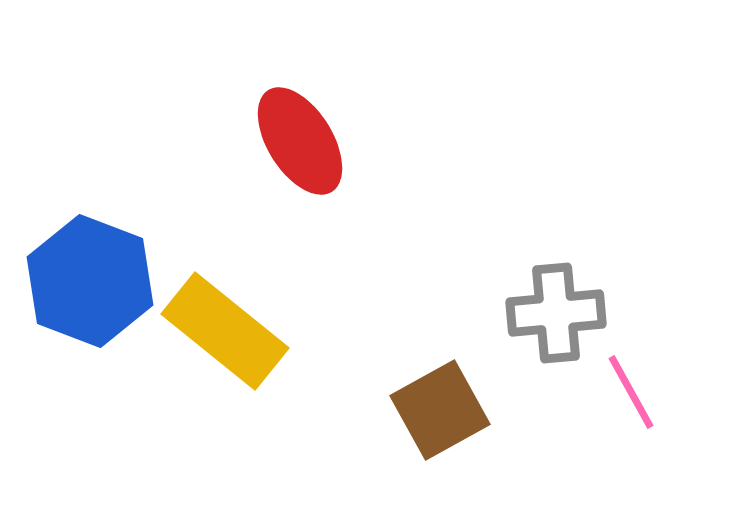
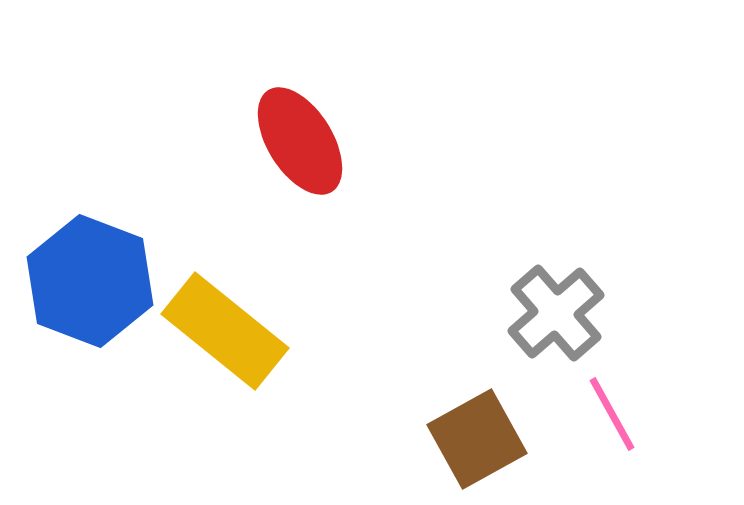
gray cross: rotated 36 degrees counterclockwise
pink line: moved 19 px left, 22 px down
brown square: moved 37 px right, 29 px down
